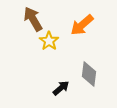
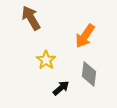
brown arrow: moved 2 px left, 1 px up
orange arrow: moved 3 px right, 11 px down; rotated 15 degrees counterclockwise
yellow star: moved 3 px left, 19 px down
